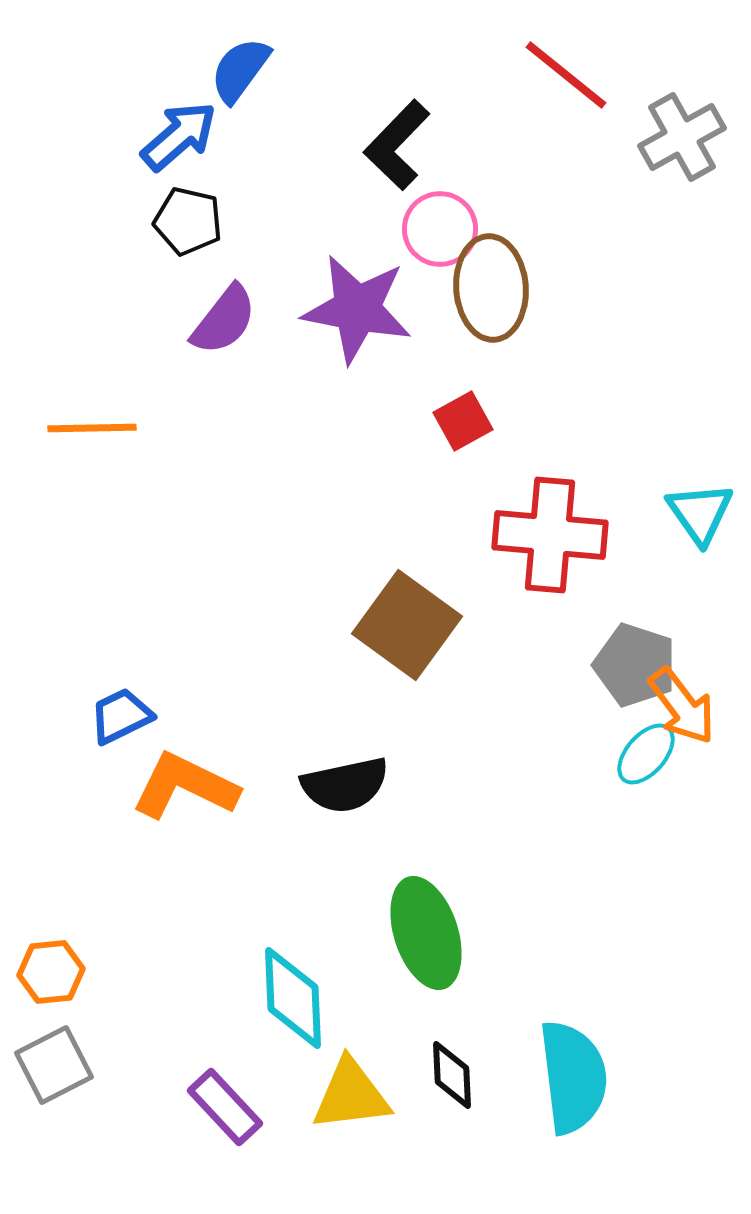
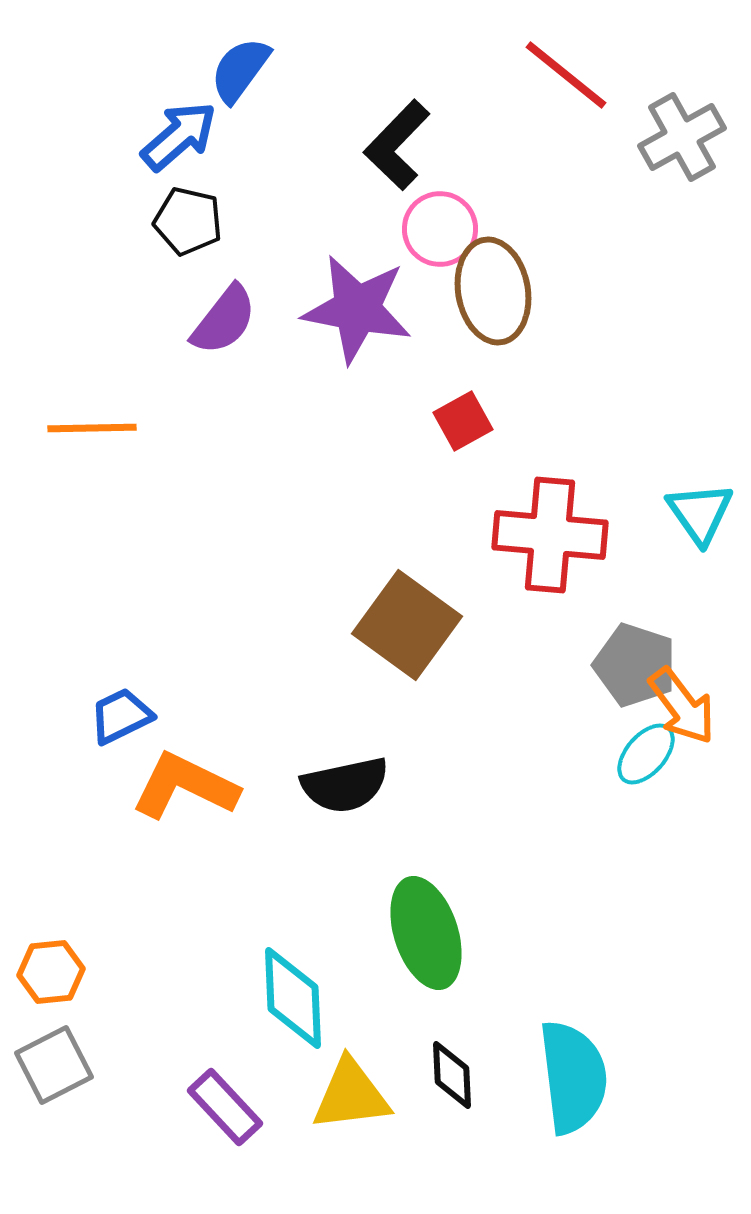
brown ellipse: moved 2 px right, 3 px down; rotated 6 degrees counterclockwise
